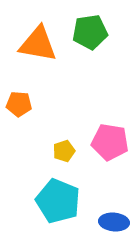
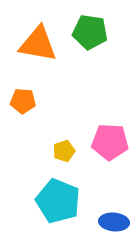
green pentagon: rotated 16 degrees clockwise
orange pentagon: moved 4 px right, 3 px up
pink pentagon: rotated 6 degrees counterclockwise
